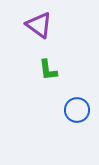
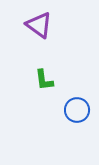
green L-shape: moved 4 px left, 10 px down
